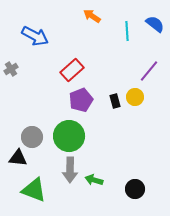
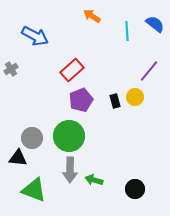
gray circle: moved 1 px down
